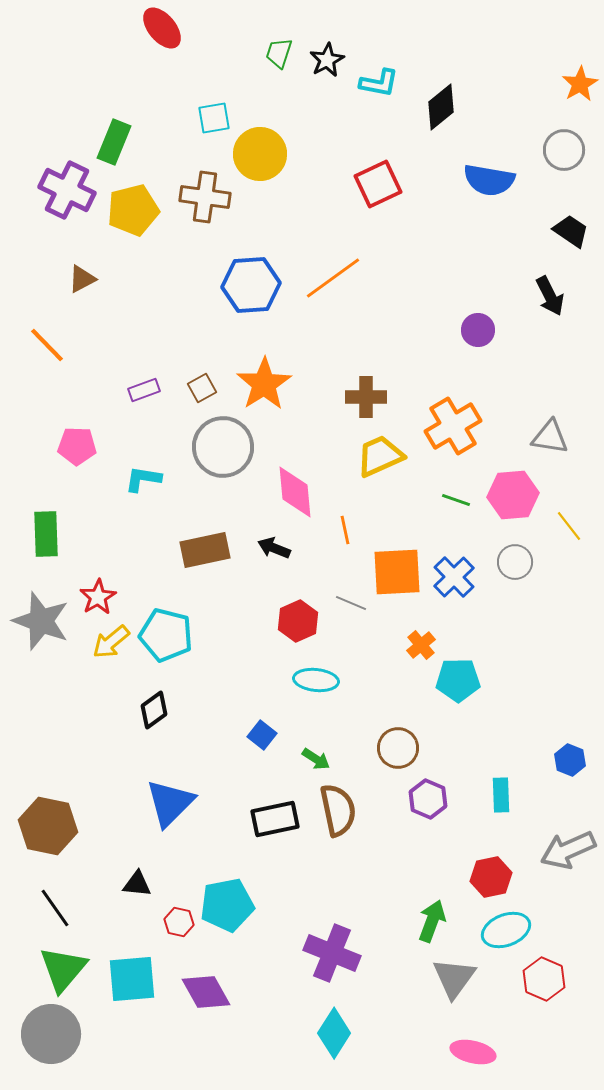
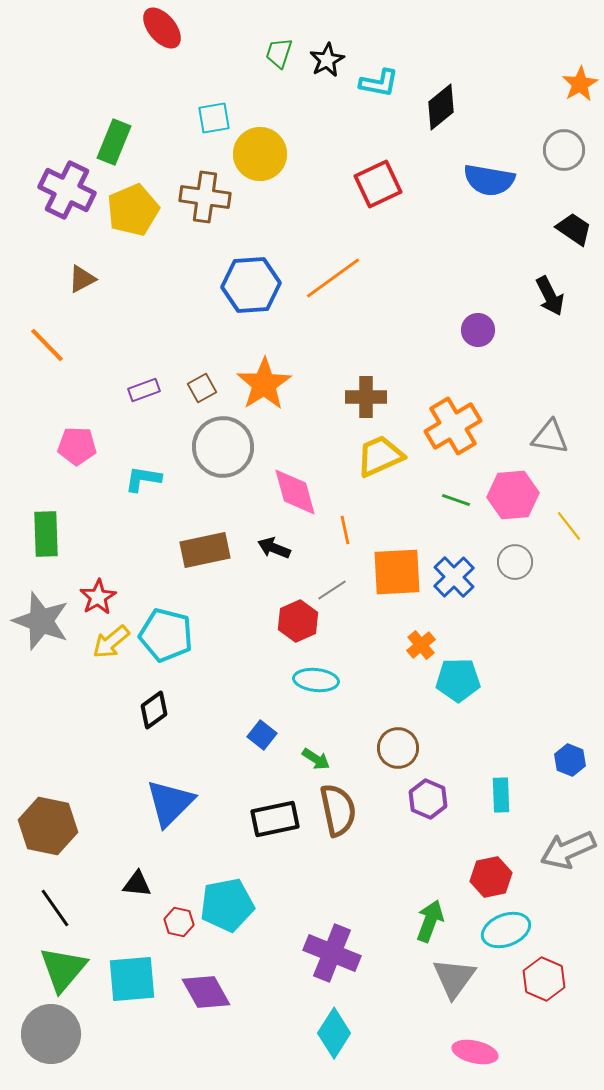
yellow pentagon at (133, 210): rotated 9 degrees counterclockwise
black trapezoid at (571, 231): moved 3 px right, 2 px up
pink diamond at (295, 492): rotated 10 degrees counterclockwise
gray line at (351, 603): moved 19 px left, 13 px up; rotated 56 degrees counterclockwise
green arrow at (432, 921): moved 2 px left
pink ellipse at (473, 1052): moved 2 px right
